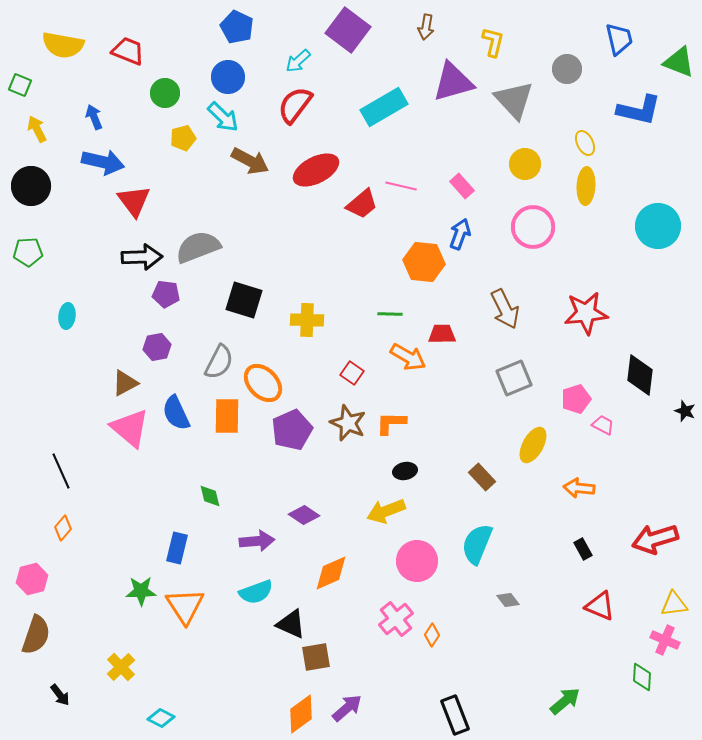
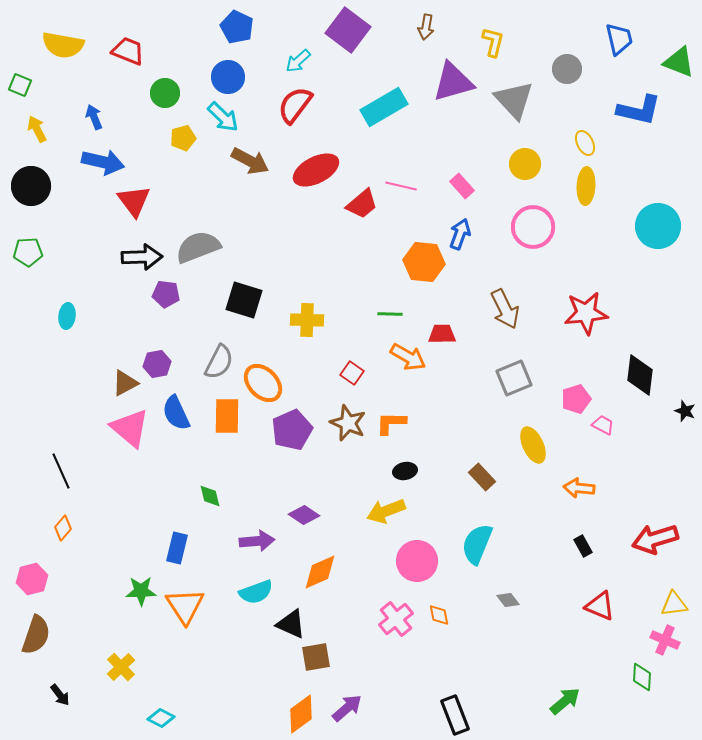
purple hexagon at (157, 347): moved 17 px down
yellow ellipse at (533, 445): rotated 54 degrees counterclockwise
black rectangle at (583, 549): moved 3 px up
orange diamond at (331, 573): moved 11 px left, 1 px up
orange diamond at (432, 635): moved 7 px right, 20 px up; rotated 45 degrees counterclockwise
